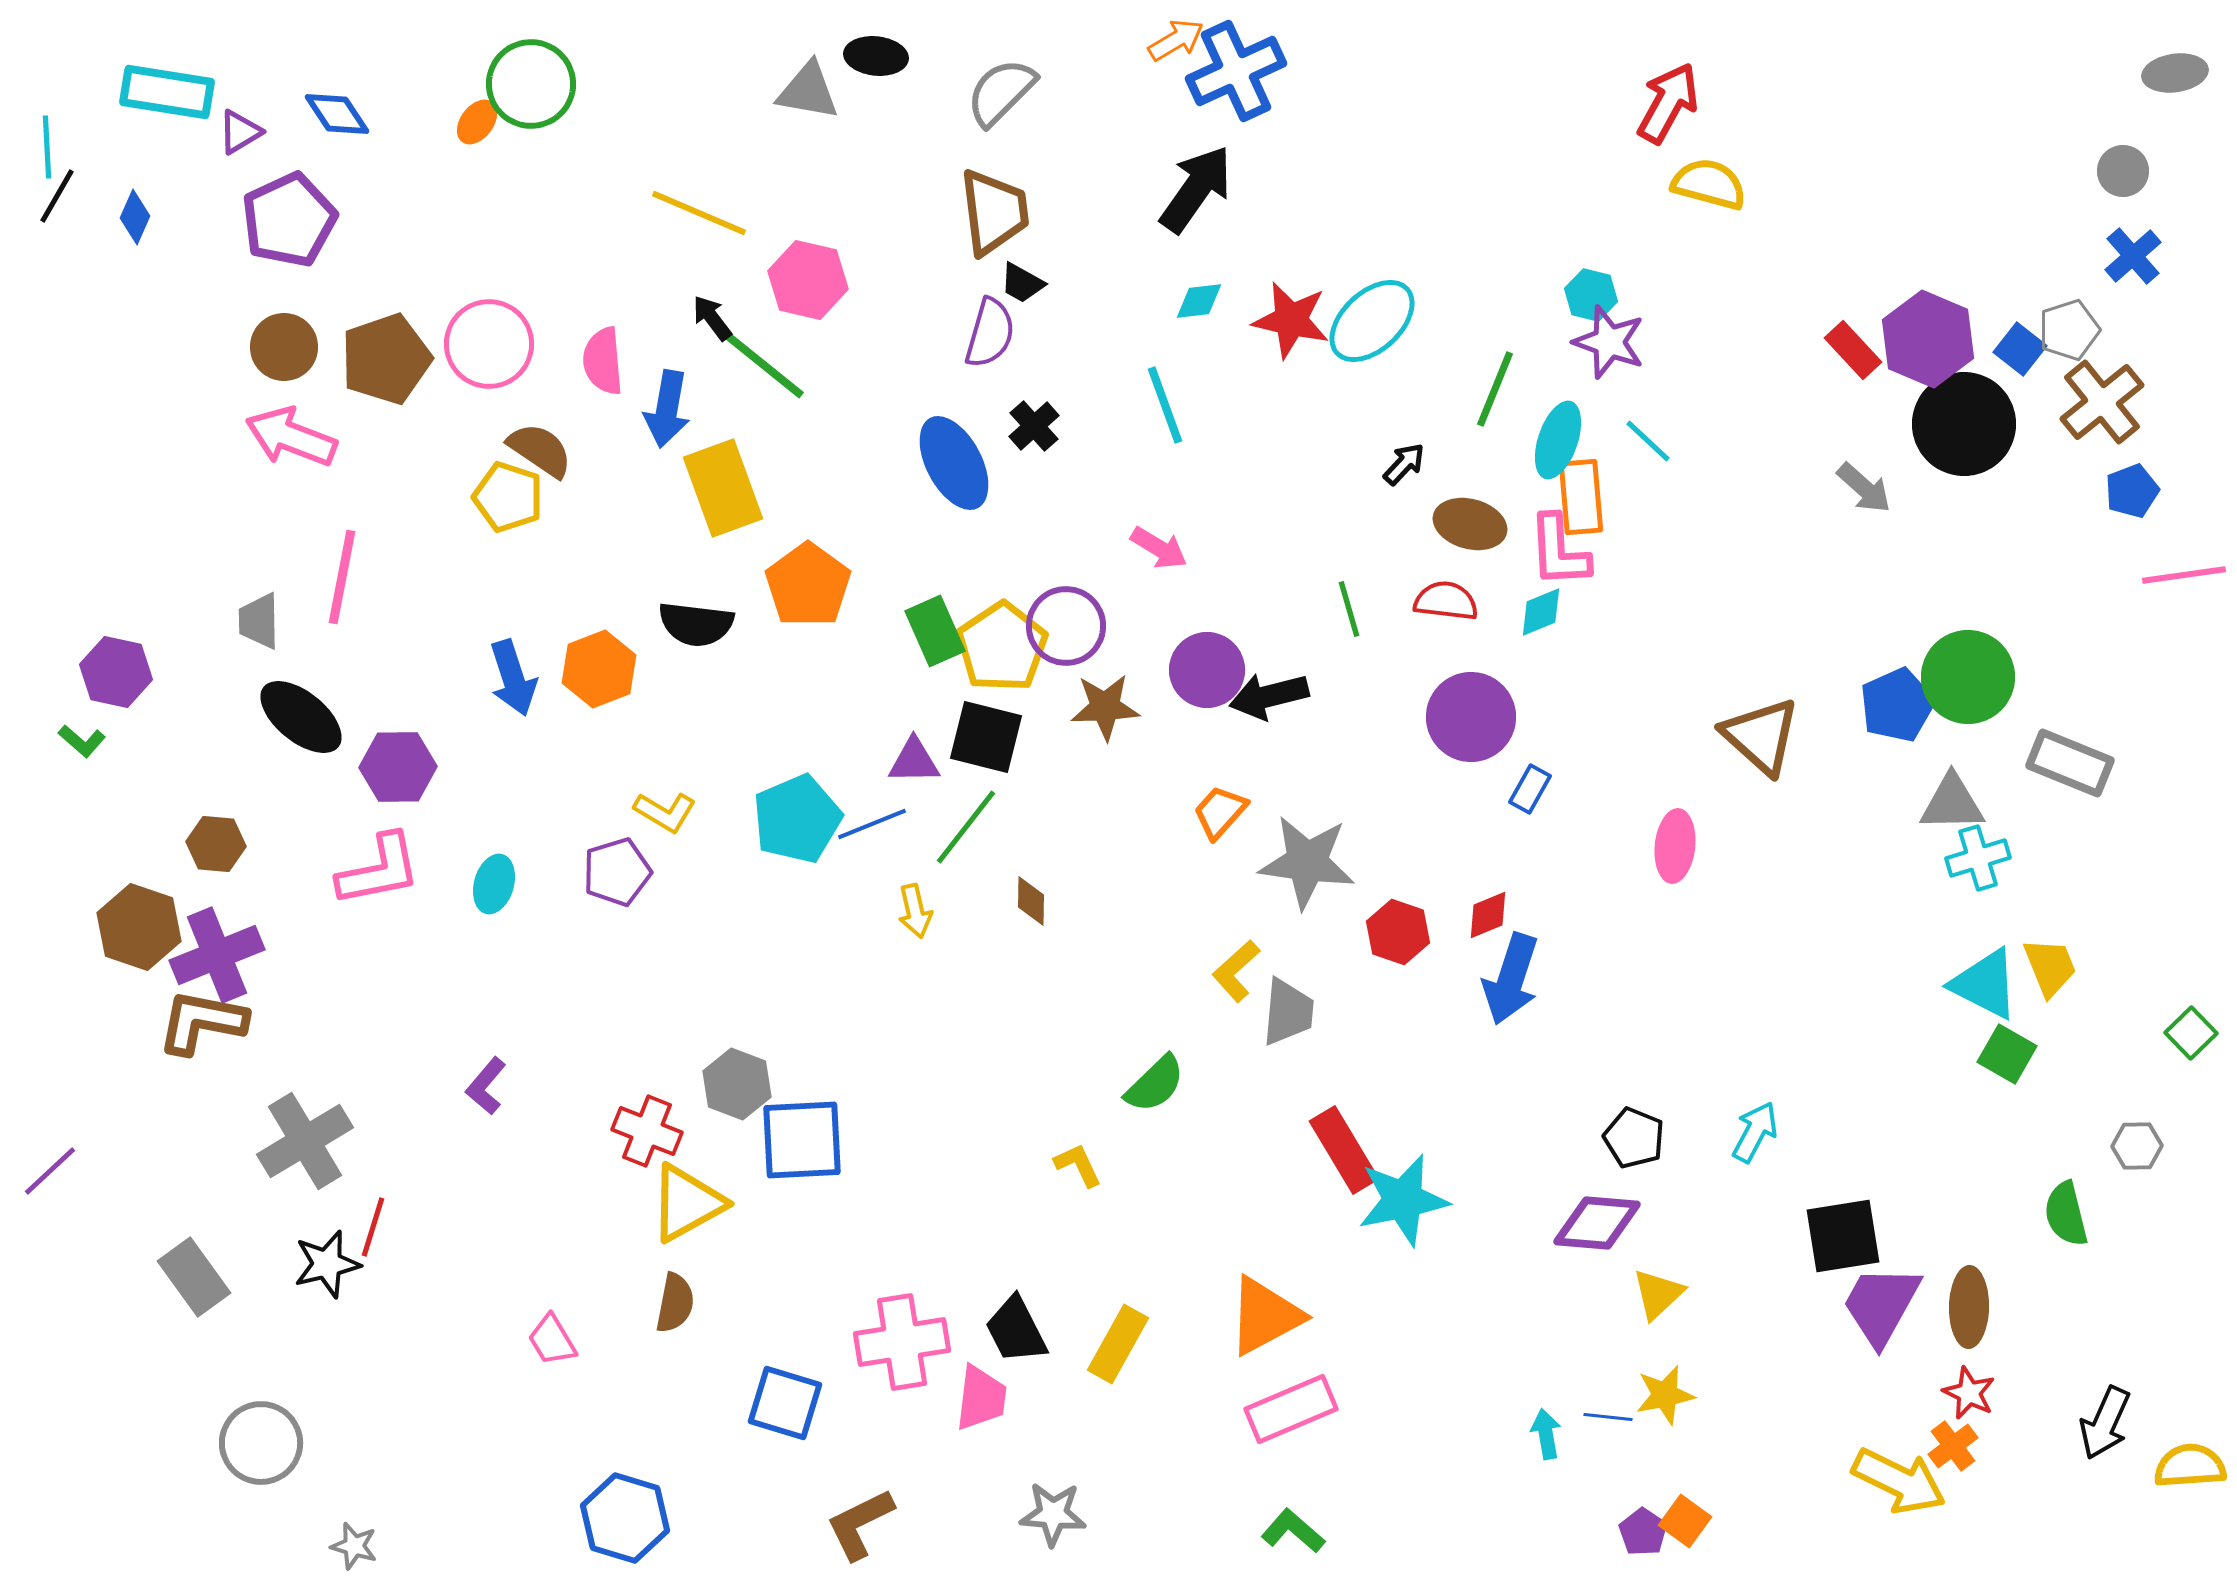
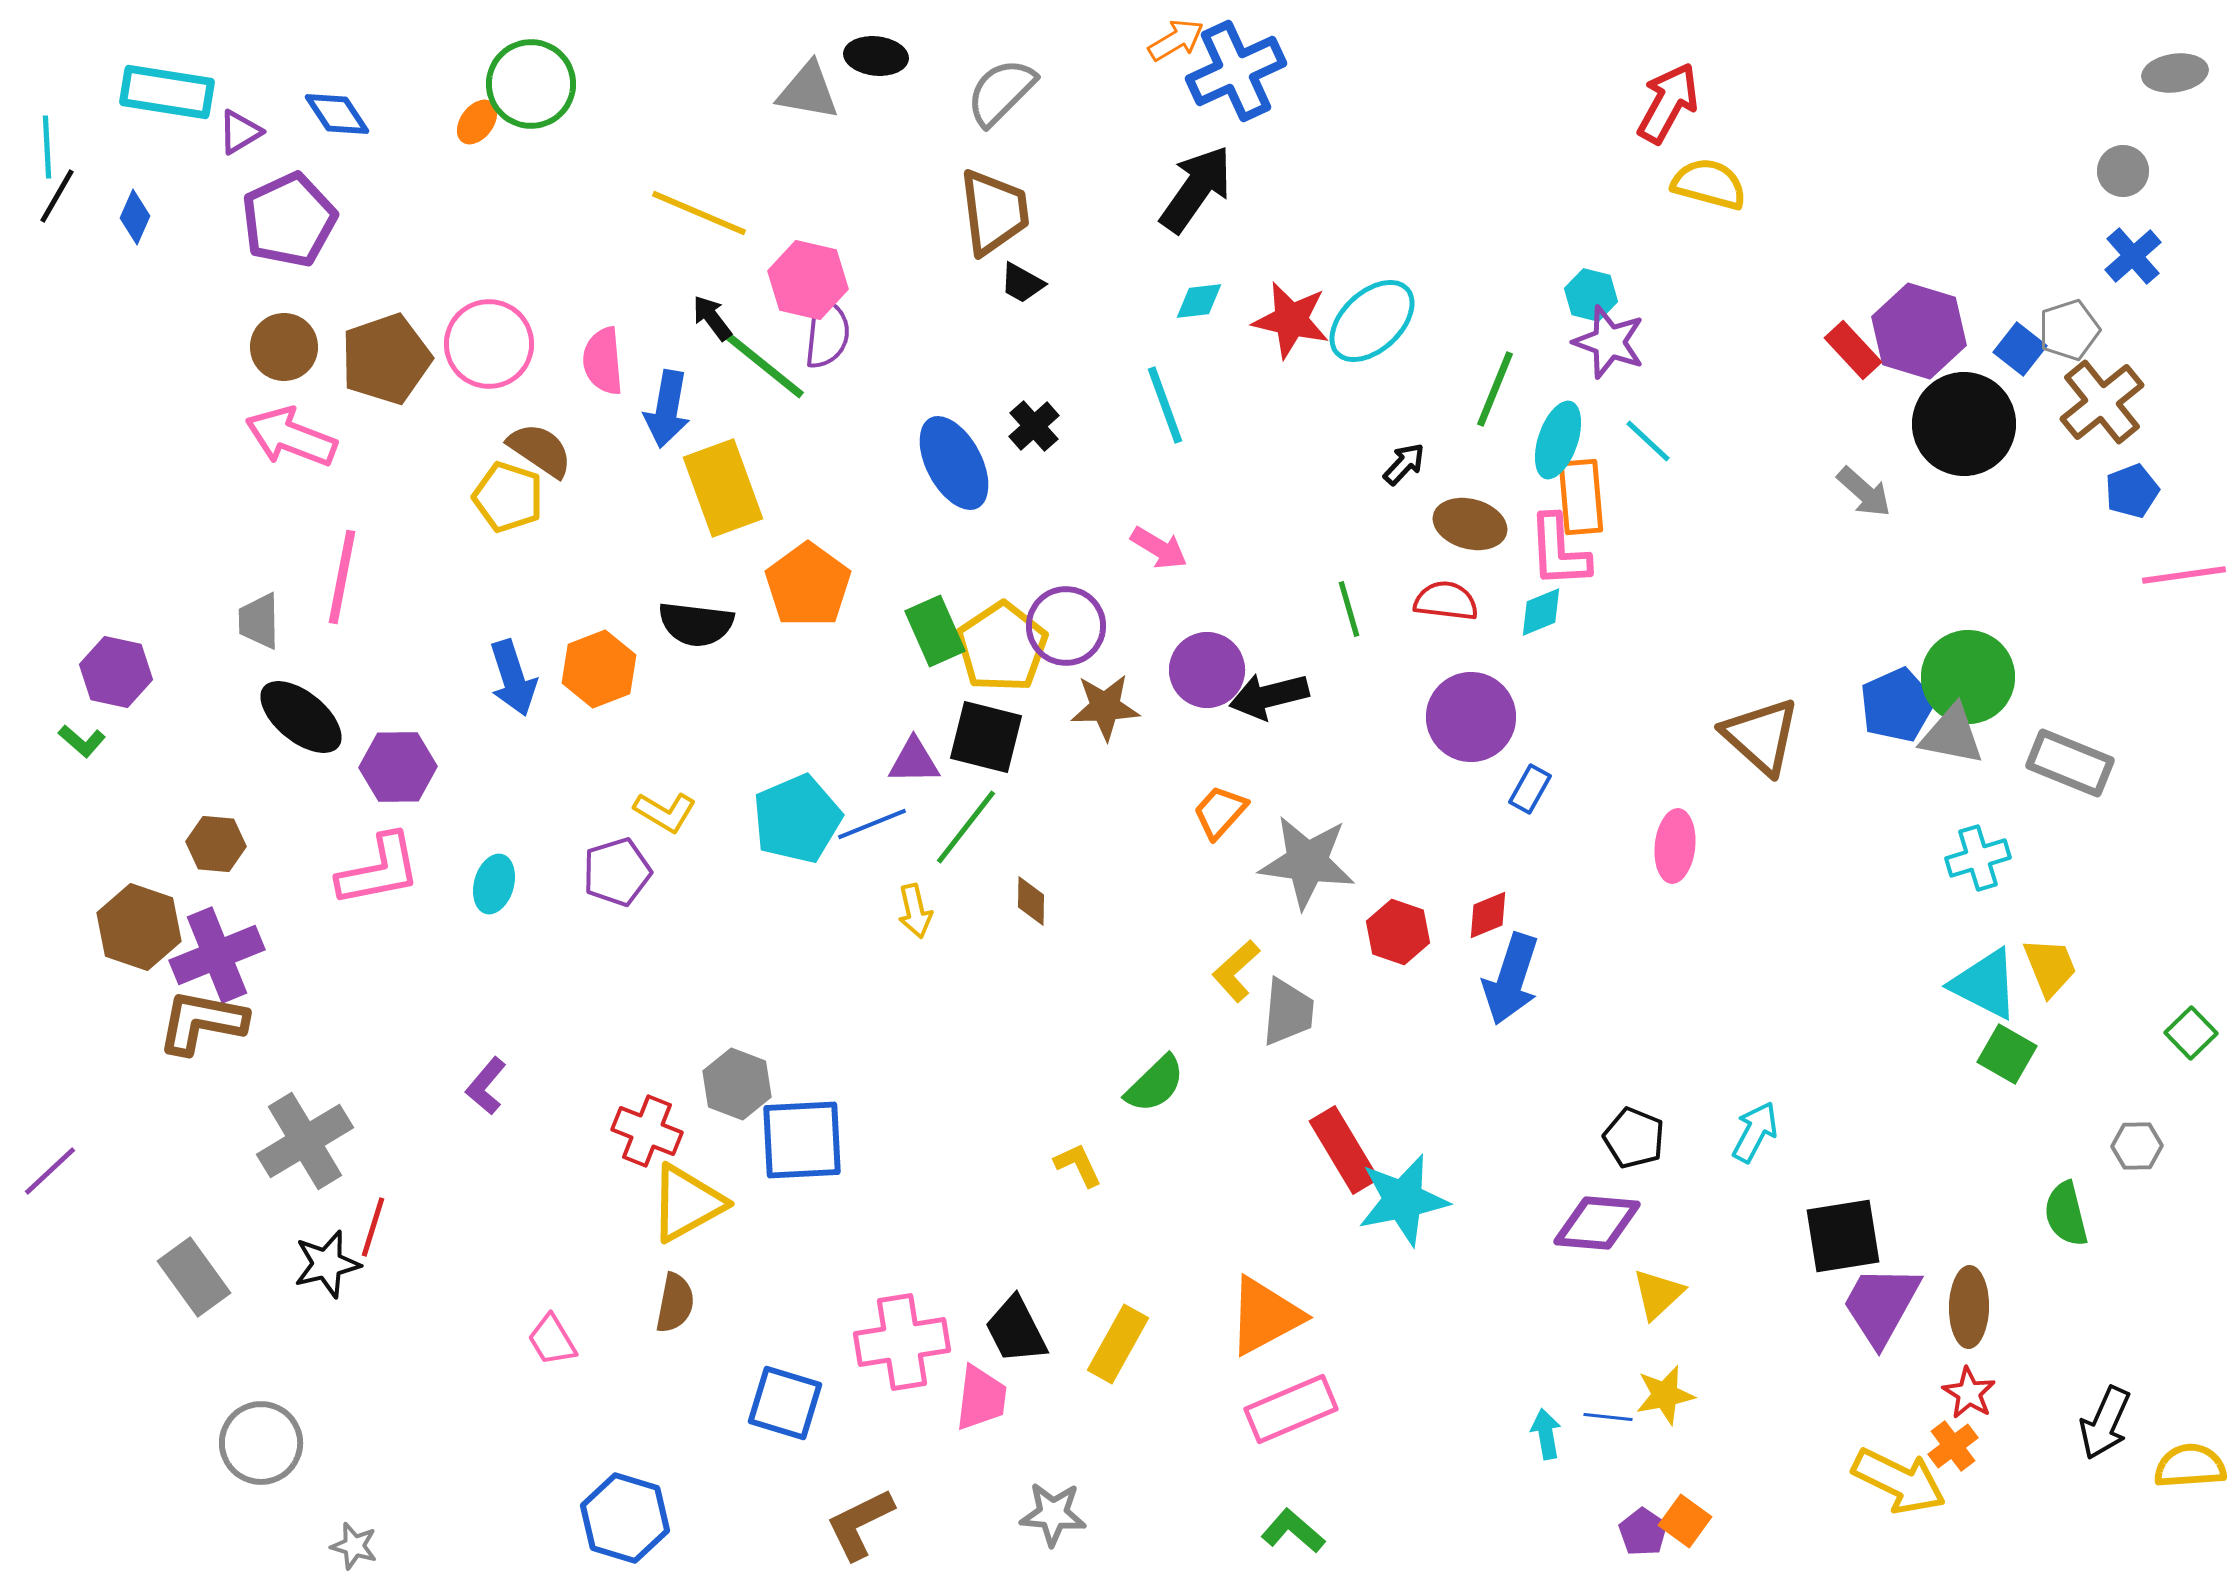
purple semicircle at (990, 333): moved 163 px left; rotated 10 degrees counterclockwise
purple hexagon at (1928, 339): moved 9 px left, 8 px up; rotated 6 degrees counterclockwise
gray arrow at (1864, 488): moved 4 px down
gray triangle at (1952, 803): moved 68 px up; rotated 12 degrees clockwise
red star at (1969, 1393): rotated 6 degrees clockwise
